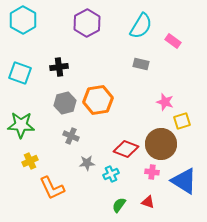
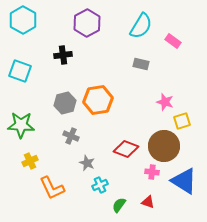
black cross: moved 4 px right, 12 px up
cyan square: moved 2 px up
brown circle: moved 3 px right, 2 px down
gray star: rotated 28 degrees clockwise
cyan cross: moved 11 px left, 11 px down
